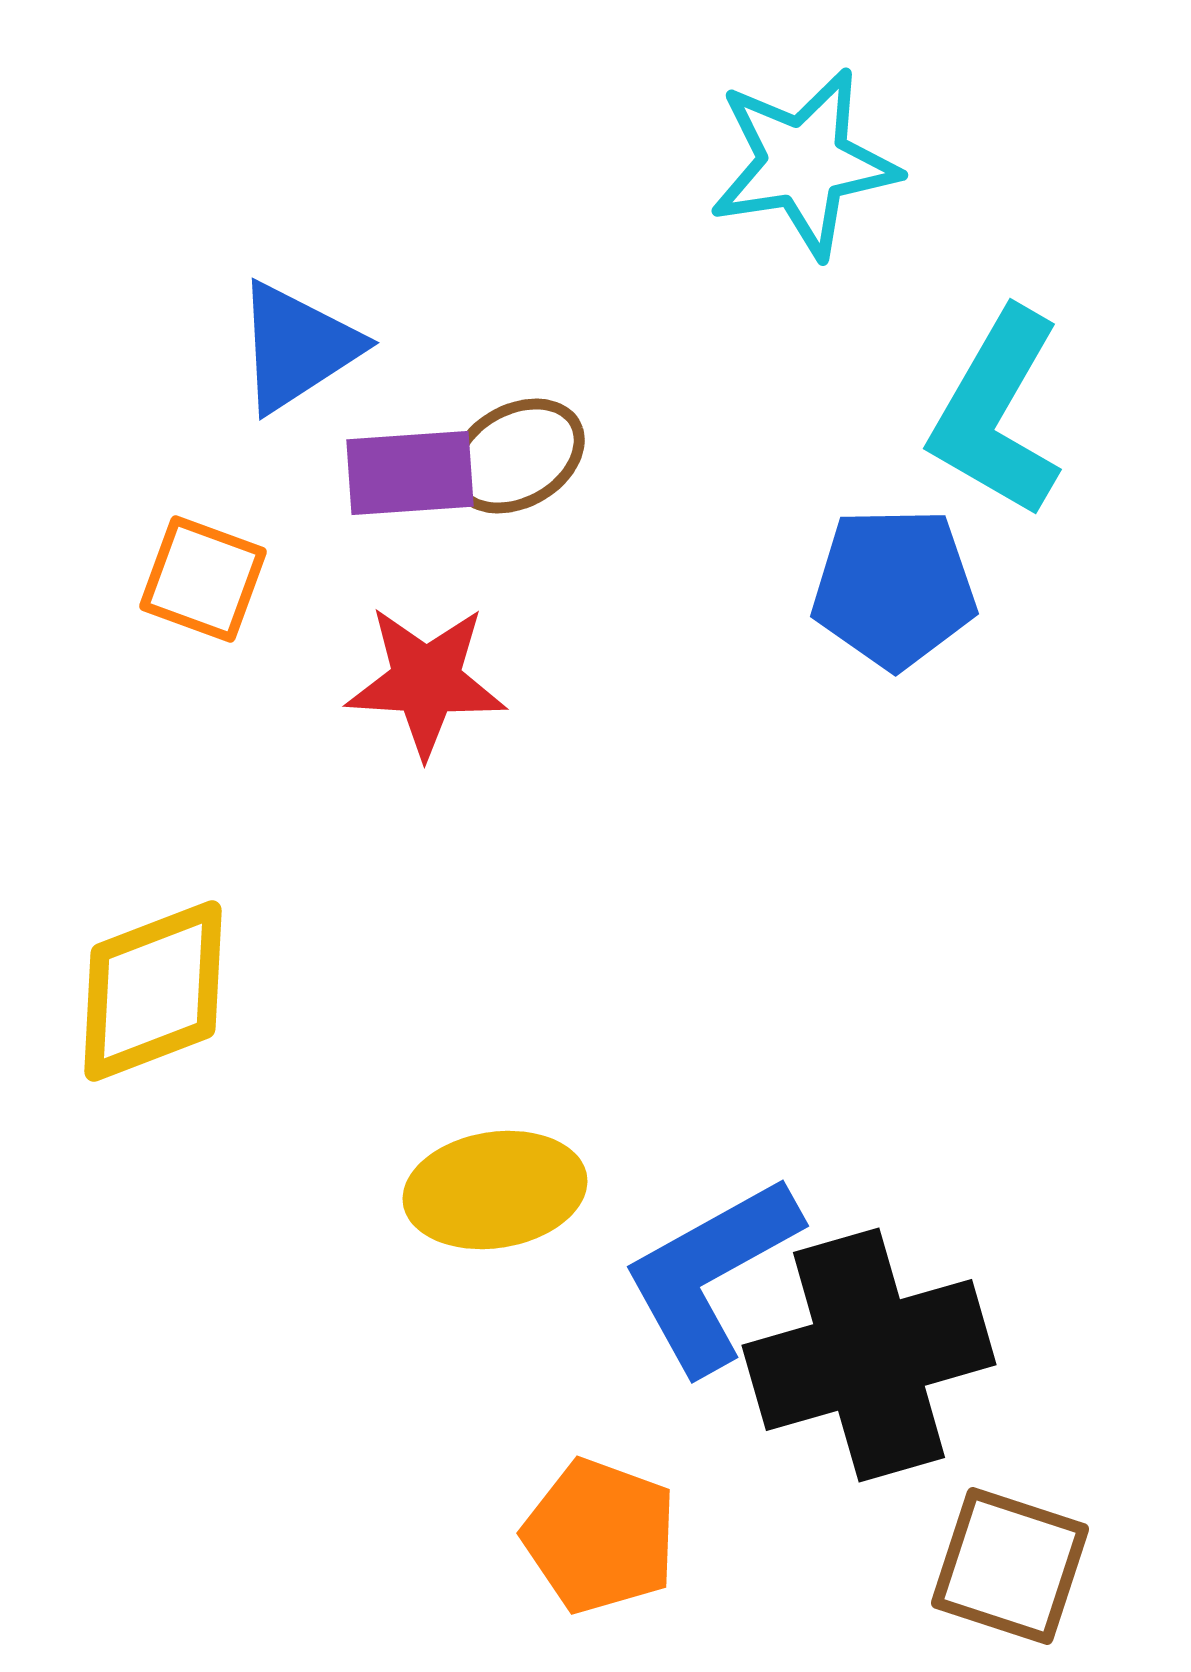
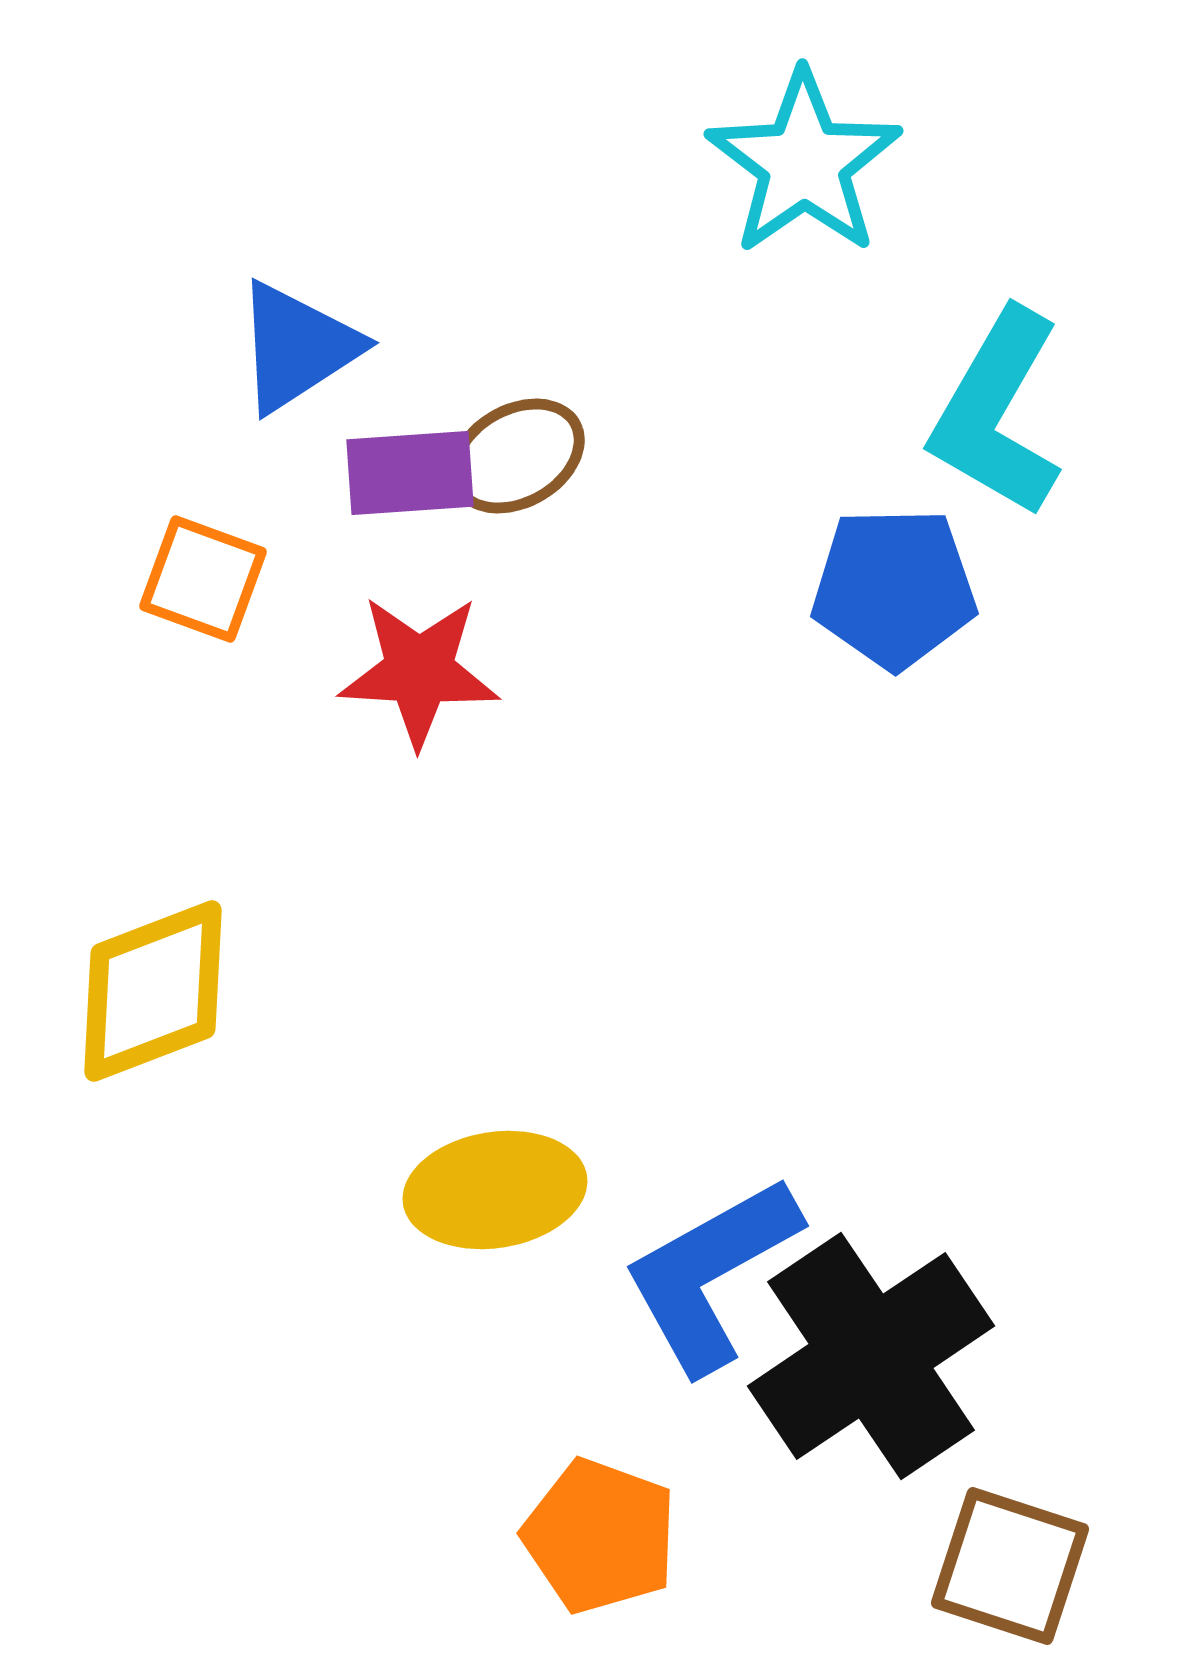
cyan star: rotated 26 degrees counterclockwise
red star: moved 7 px left, 10 px up
black cross: moved 2 px right, 1 px down; rotated 18 degrees counterclockwise
